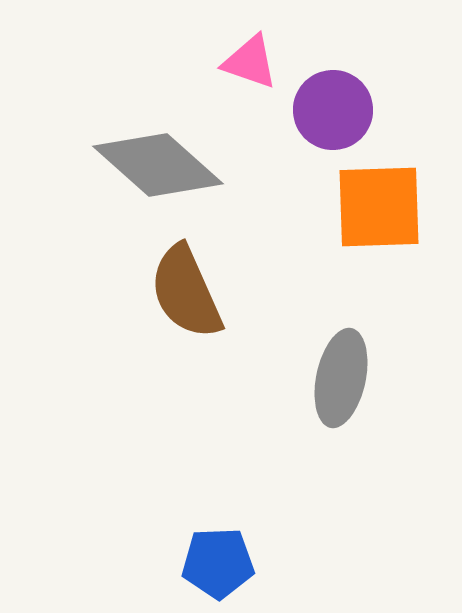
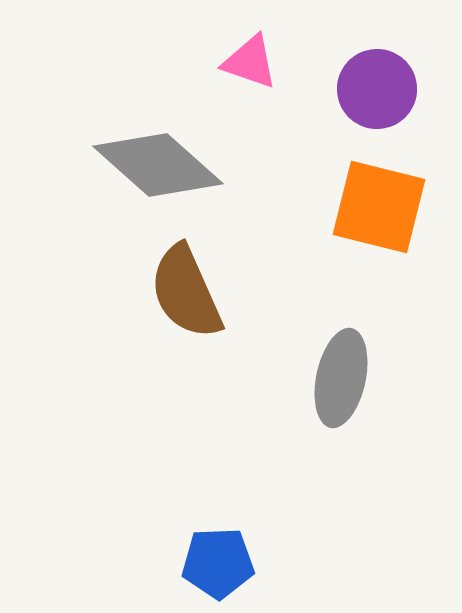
purple circle: moved 44 px right, 21 px up
orange square: rotated 16 degrees clockwise
